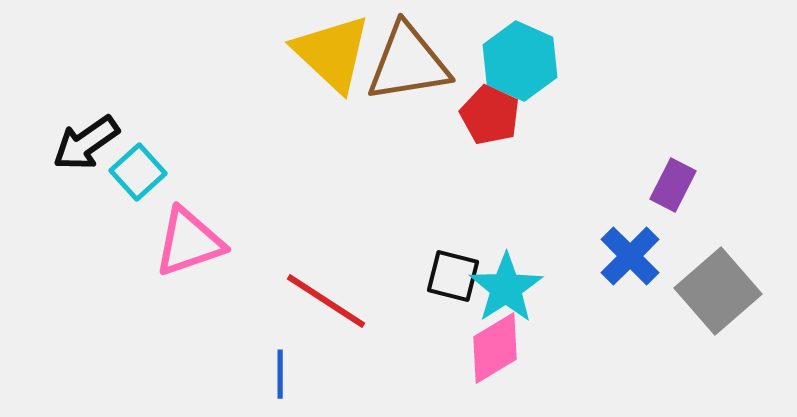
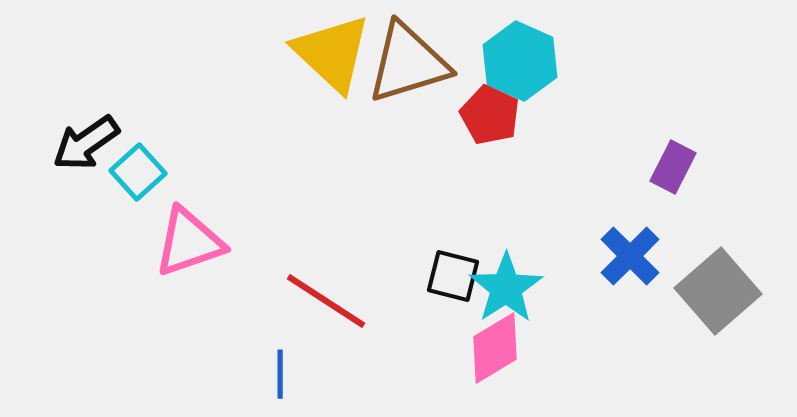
brown triangle: rotated 8 degrees counterclockwise
purple rectangle: moved 18 px up
